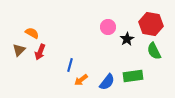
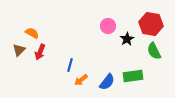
pink circle: moved 1 px up
